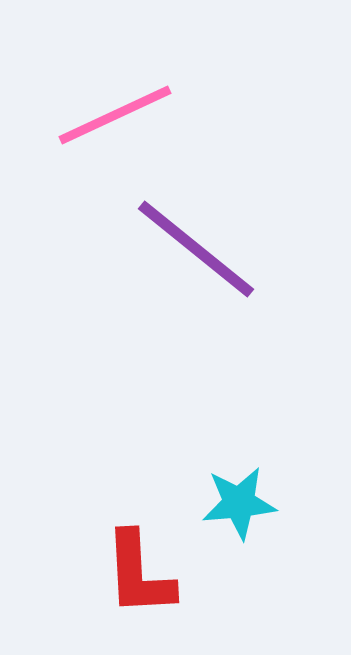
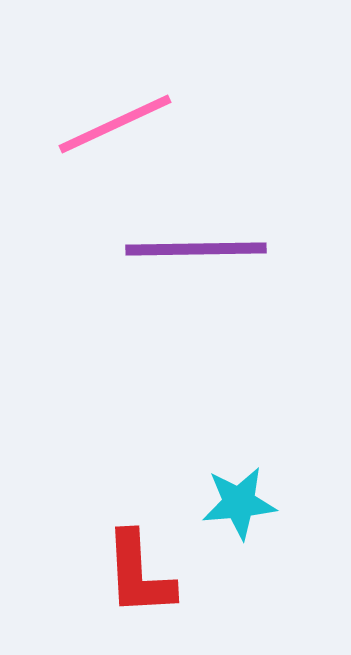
pink line: moved 9 px down
purple line: rotated 40 degrees counterclockwise
